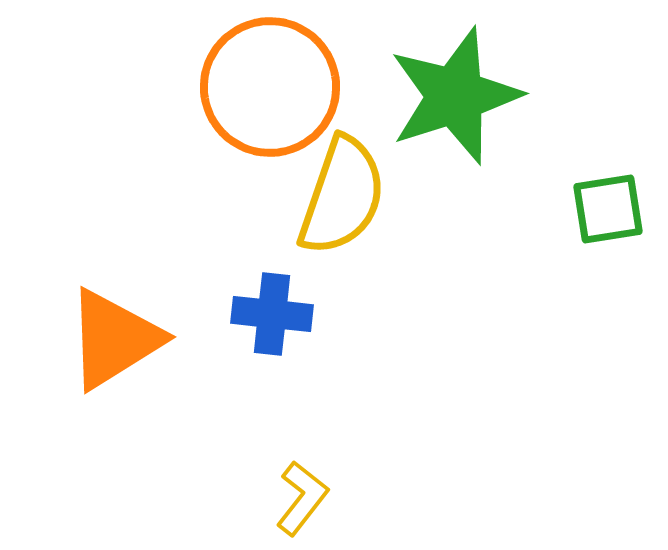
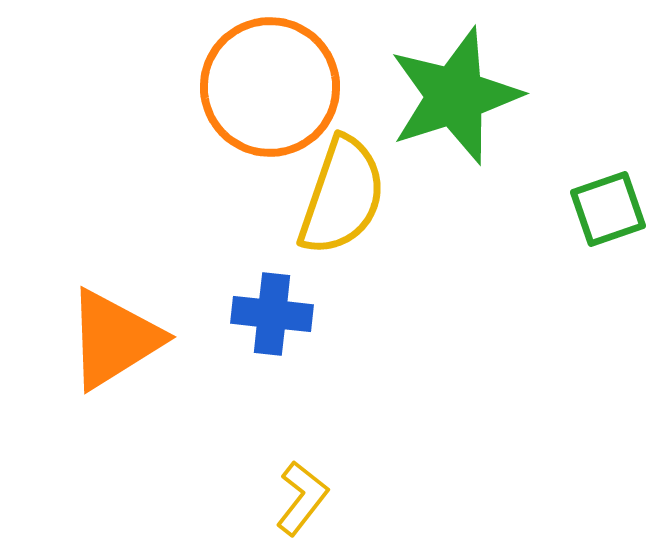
green square: rotated 10 degrees counterclockwise
